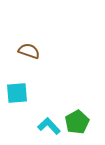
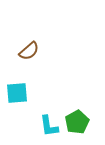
brown semicircle: rotated 120 degrees clockwise
cyan L-shape: rotated 145 degrees counterclockwise
